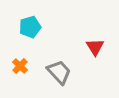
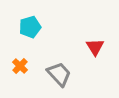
gray trapezoid: moved 2 px down
